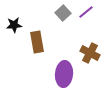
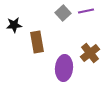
purple line: moved 1 px up; rotated 28 degrees clockwise
brown cross: rotated 24 degrees clockwise
purple ellipse: moved 6 px up
